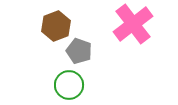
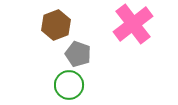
brown hexagon: moved 1 px up
gray pentagon: moved 1 px left, 3 px down
